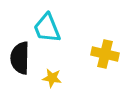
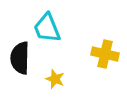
yellow star: moved 3 px right, 1 px down; rotated 12 degrees clockwise
